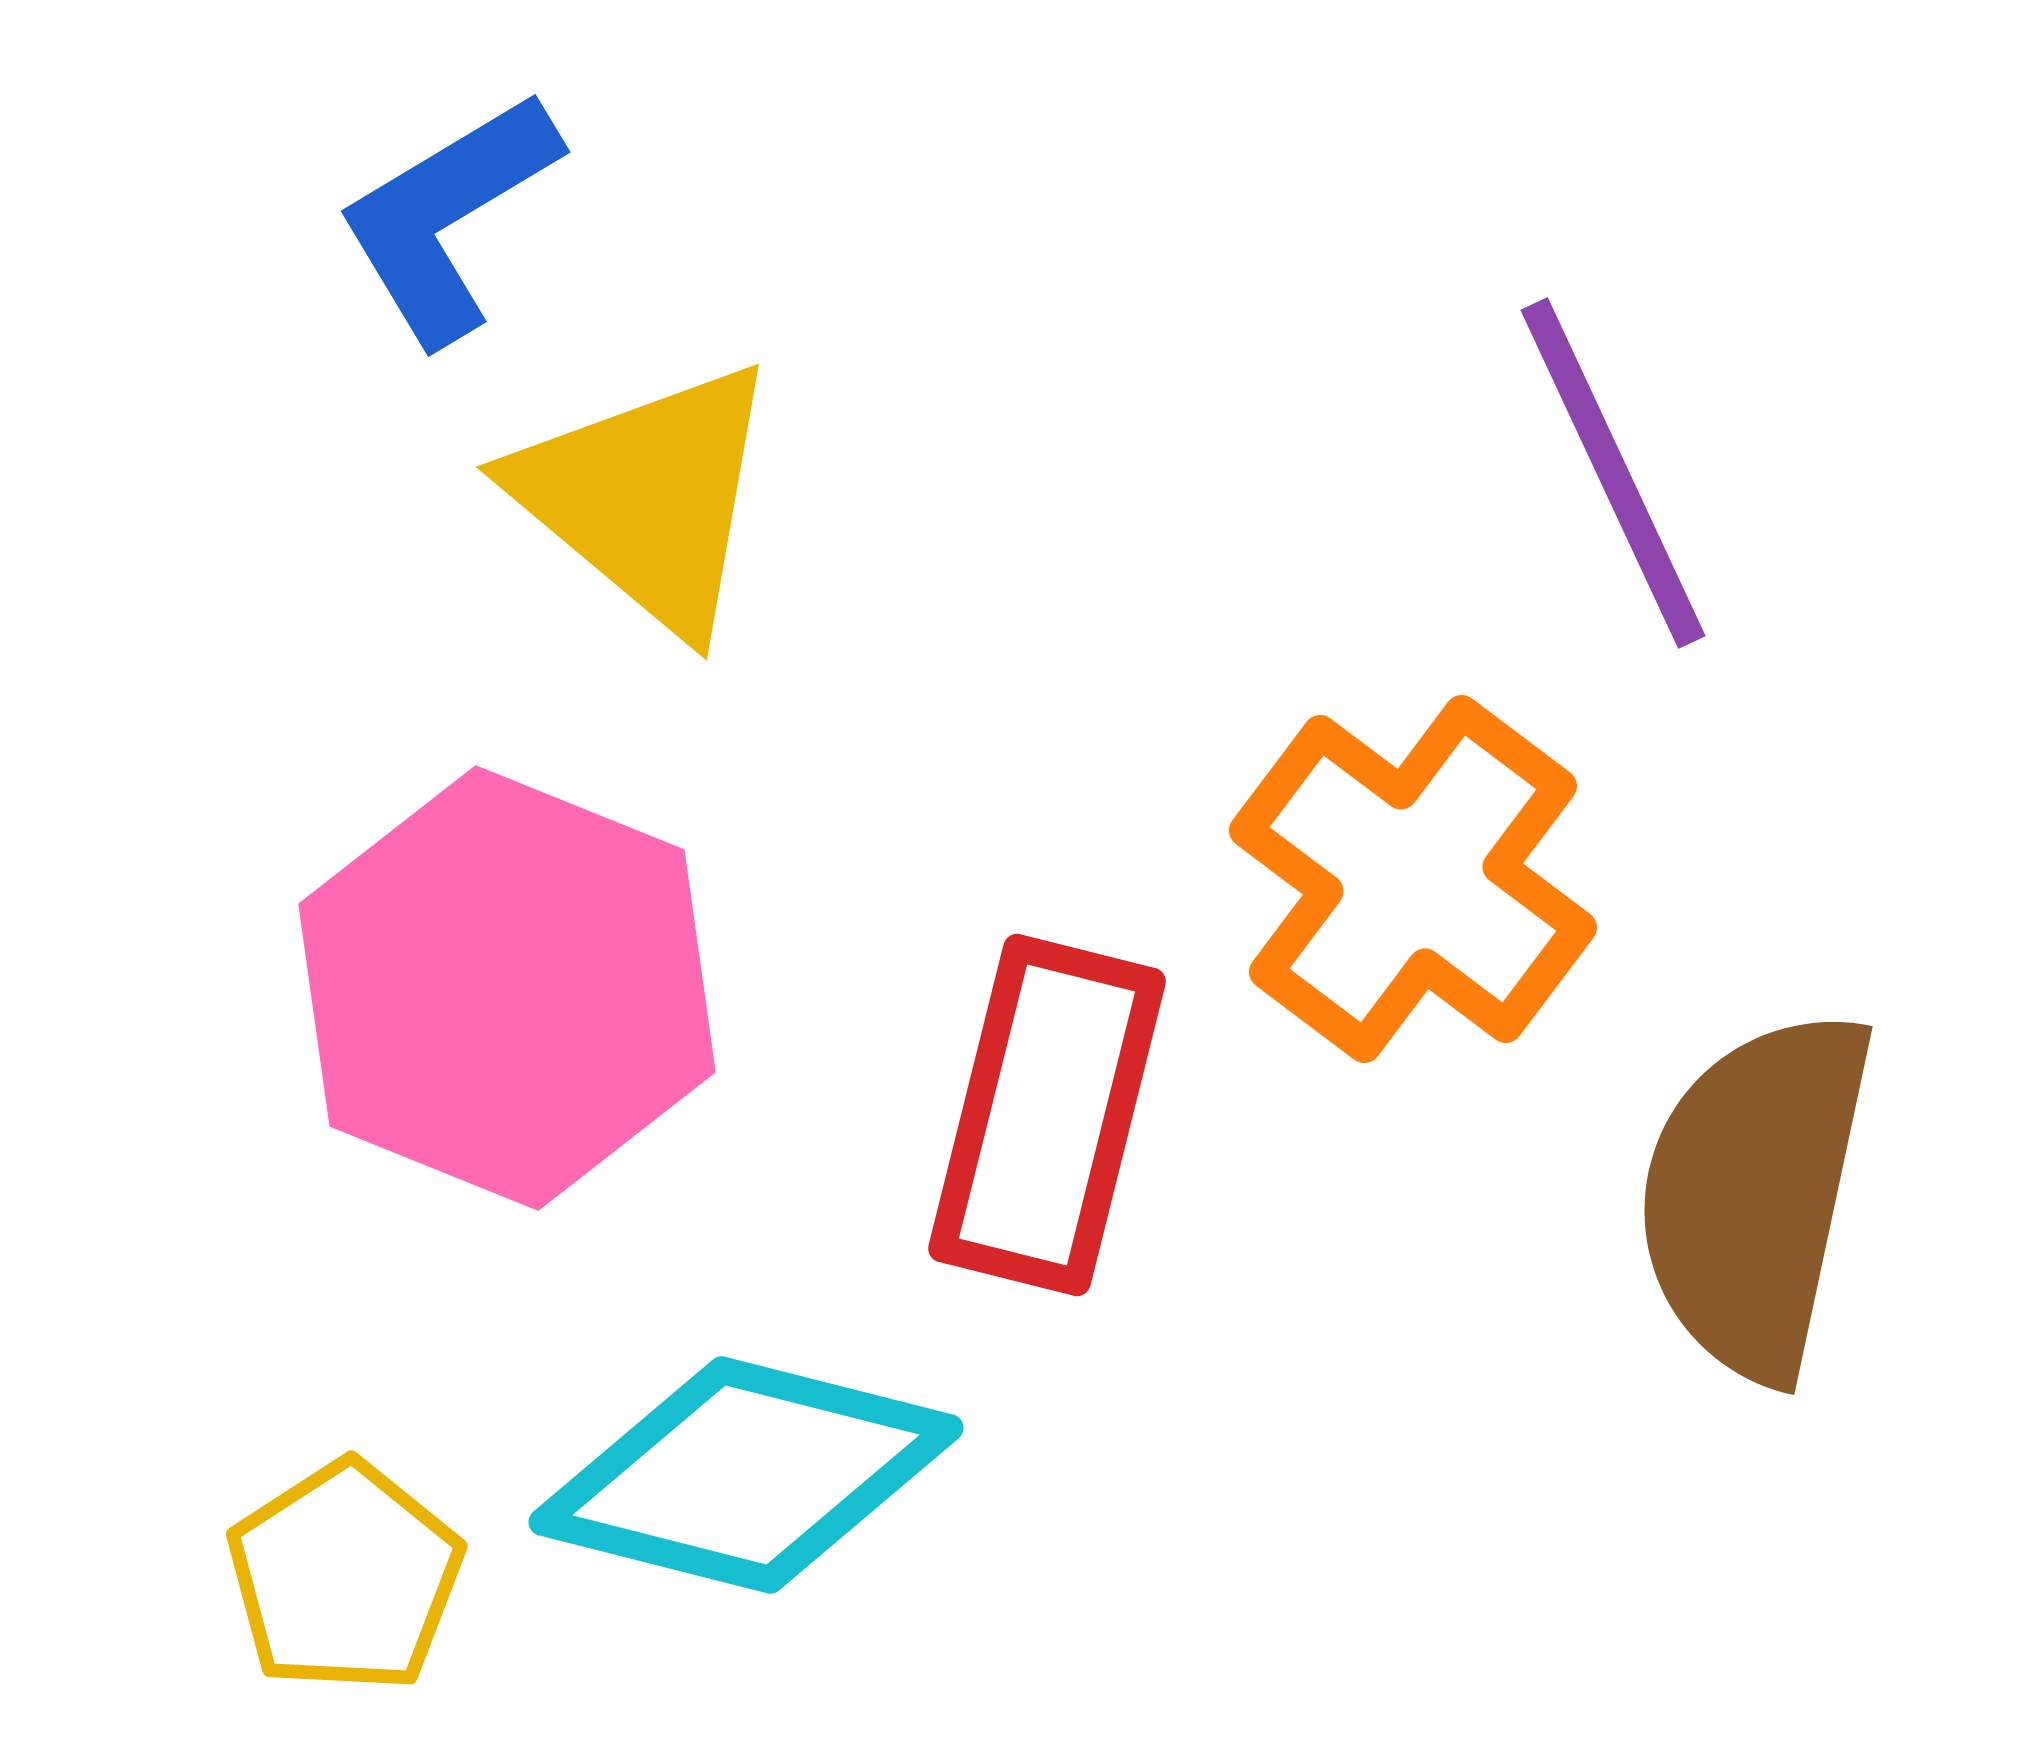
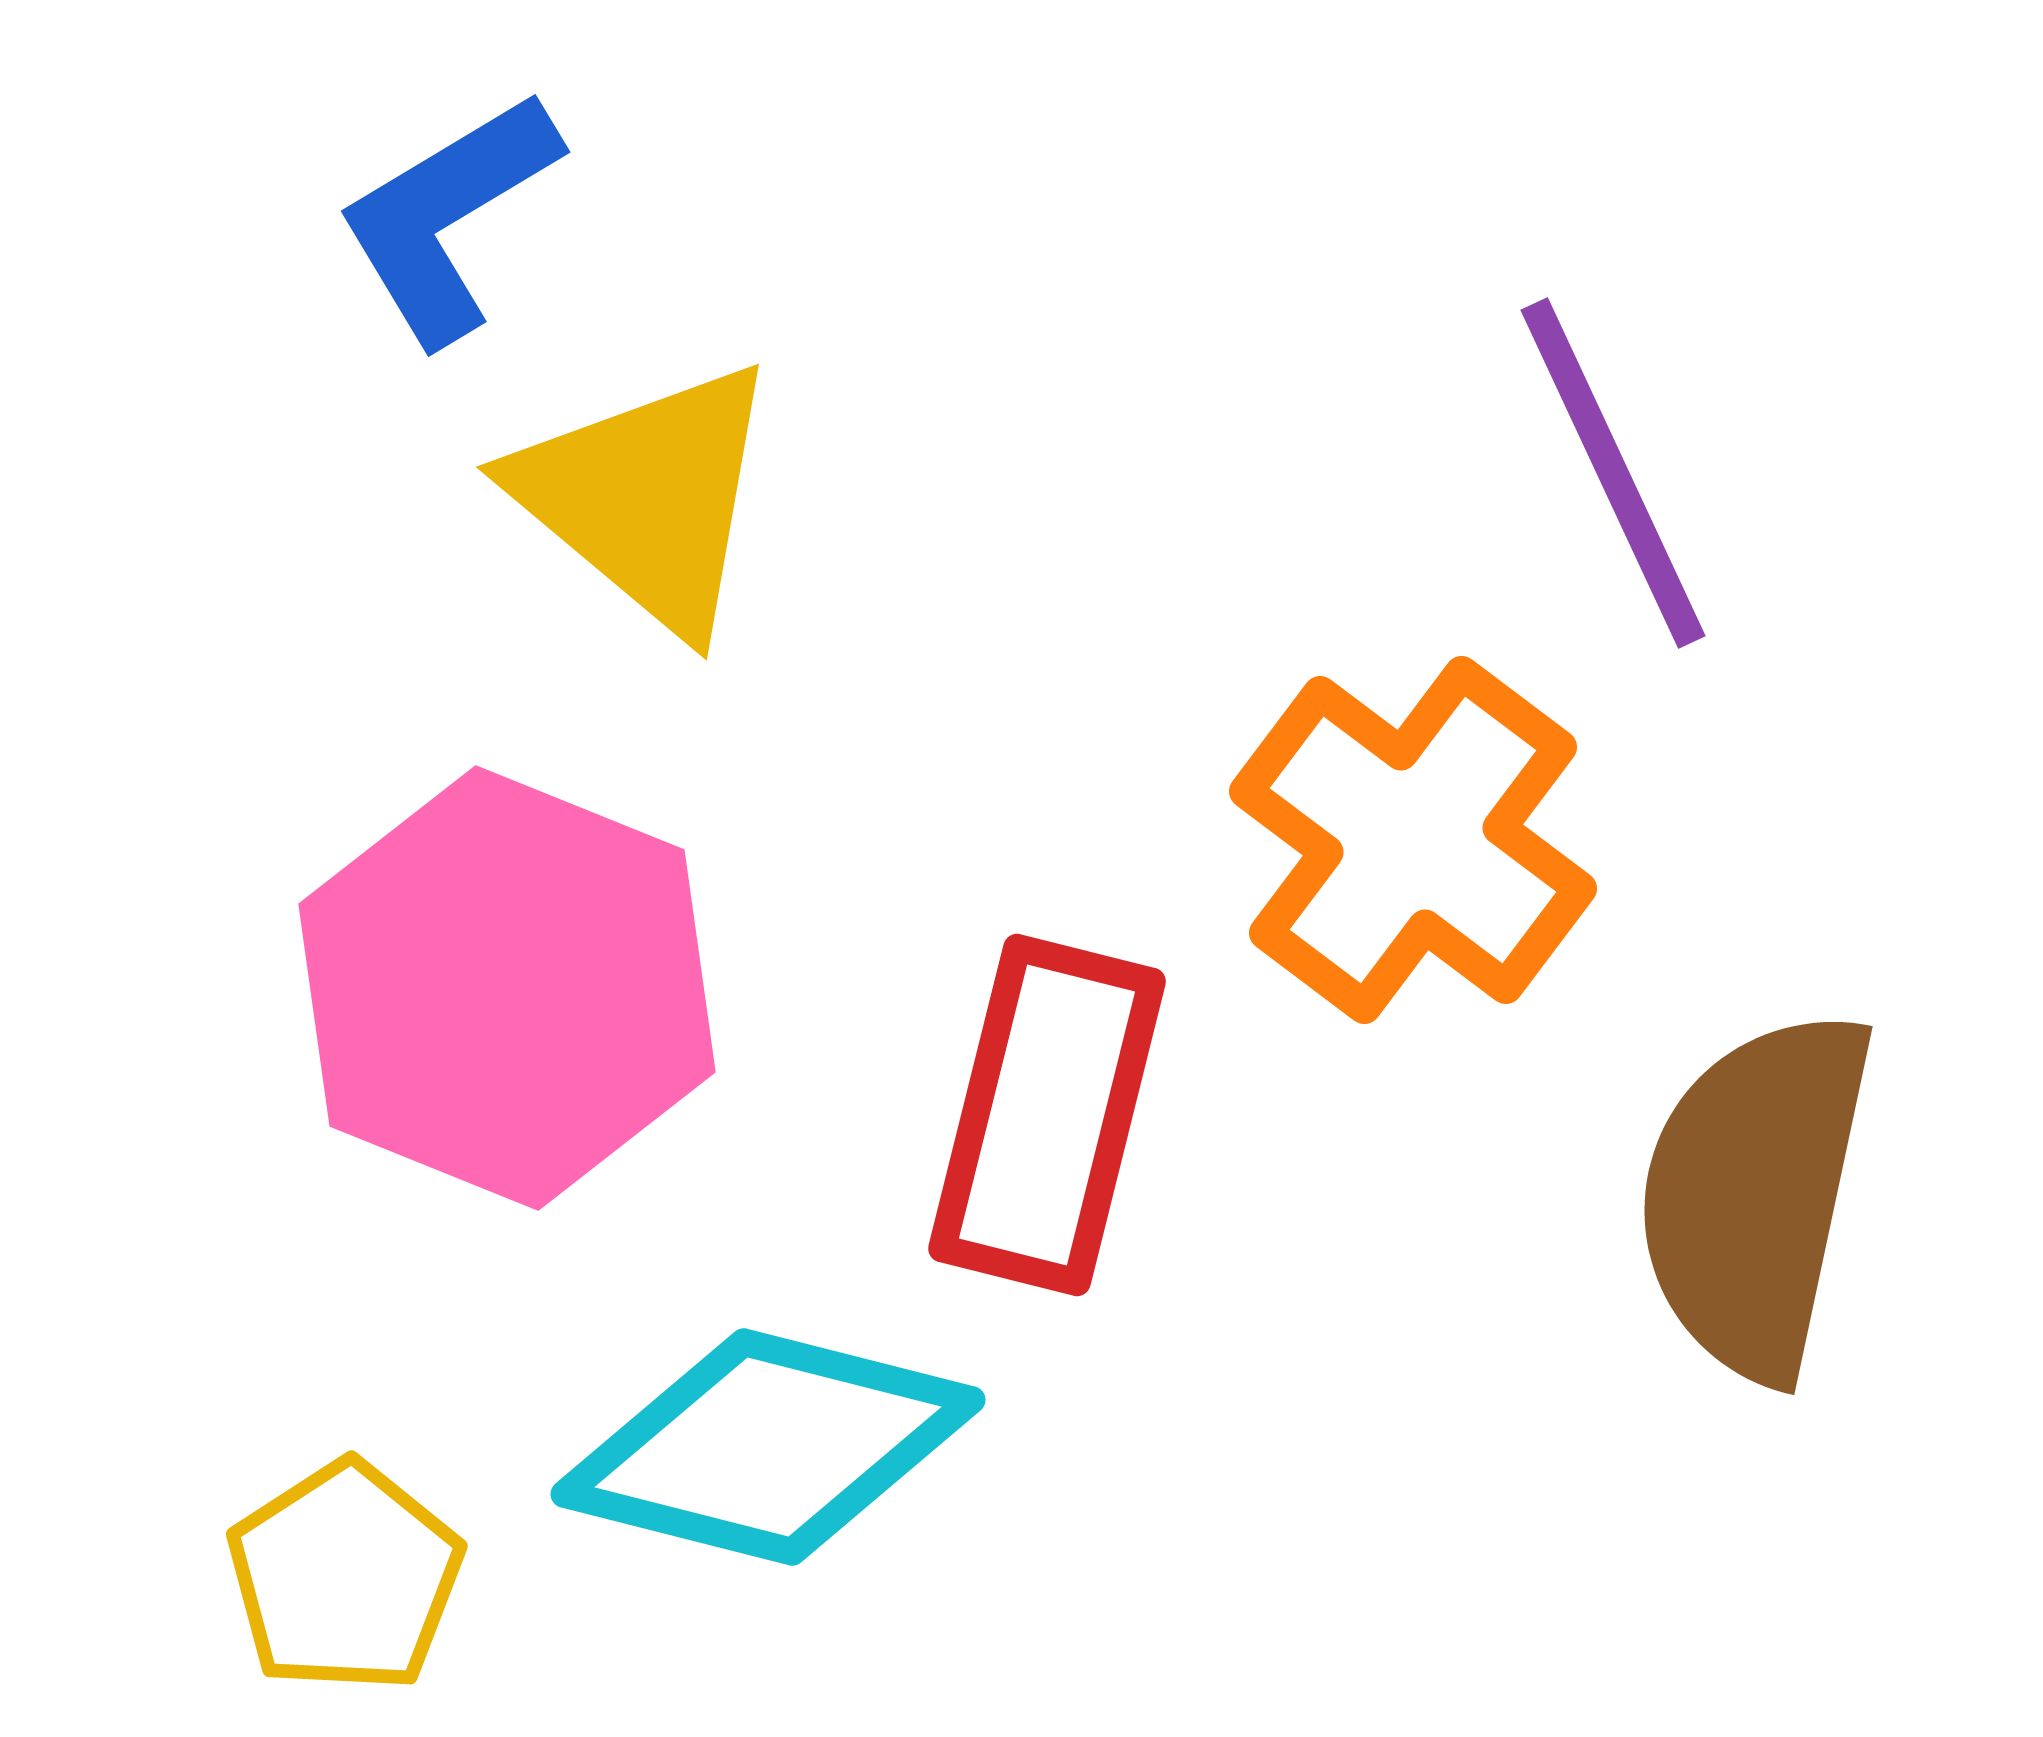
orange cross: moved 39 px up
cyan diamond: moved 22 px right, 28 px up
